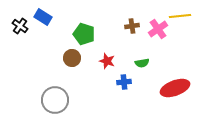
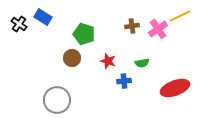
yellow line: rotated 20 degrees counterclockwise
black cross: moved 1 px left, 2 px up
red star: moved 1 px right
blue cross: moved 1 px up
gray circle: moved 2 px right
